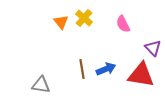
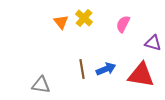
pink semicircle: rotated 54 degrees clockwise
purple triangle: moved 5 px up; rotated 30 degrees counterclockwise
